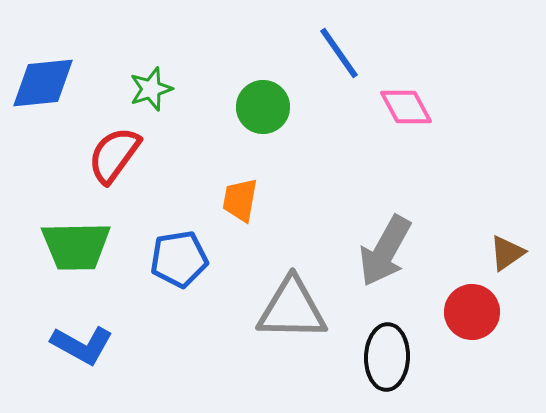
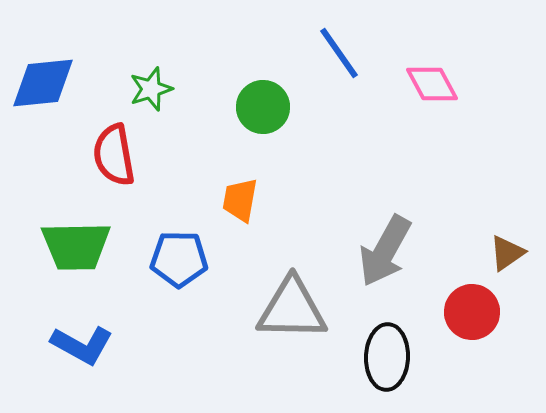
pink diamond: moved 26 px right, 23 px up
red semicircle: rotated 46 degrees counterclockwise
blue pentagon: rotated 10 degrees clockwise
